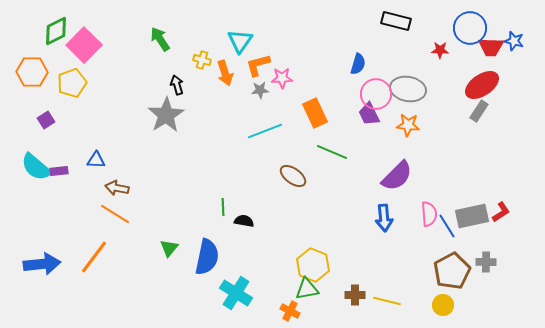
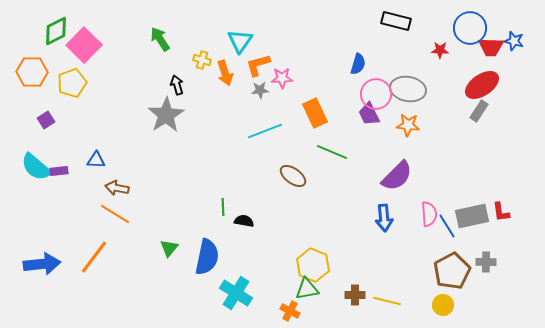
red L-shape at (501, 212): rotated 115 degrees clockwise
